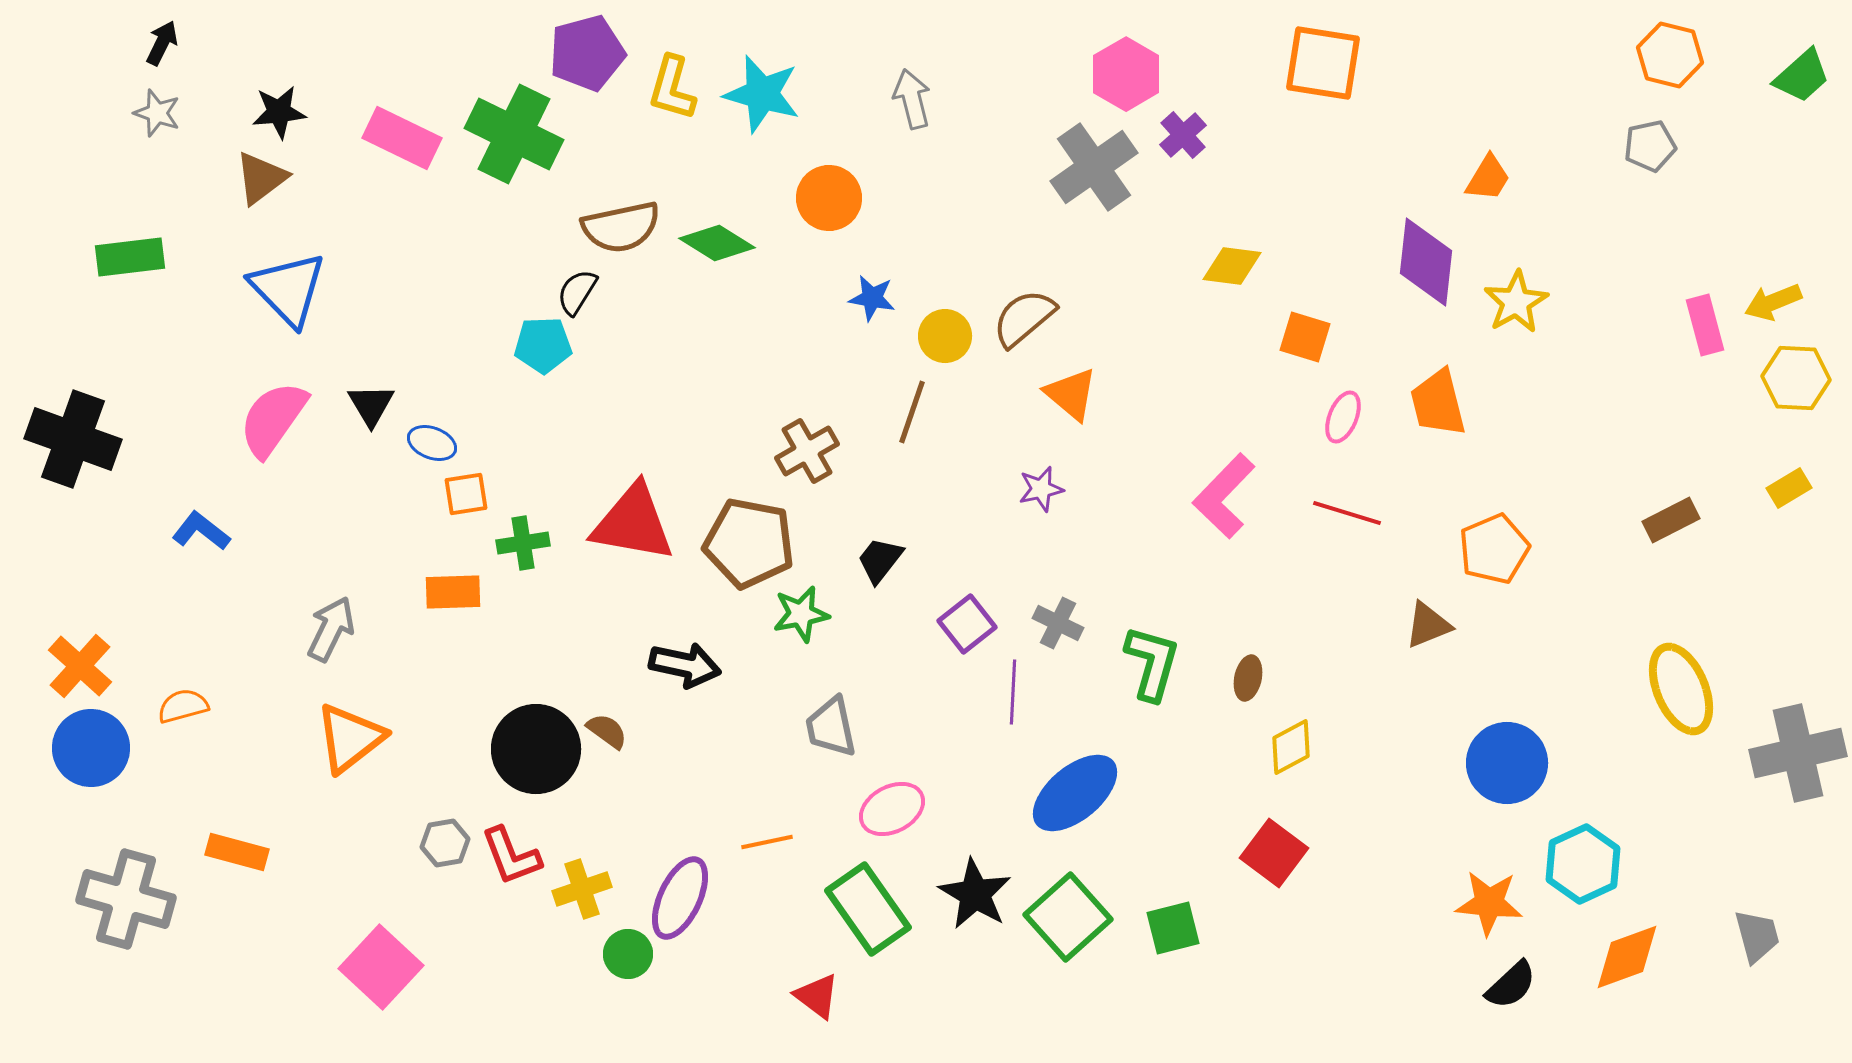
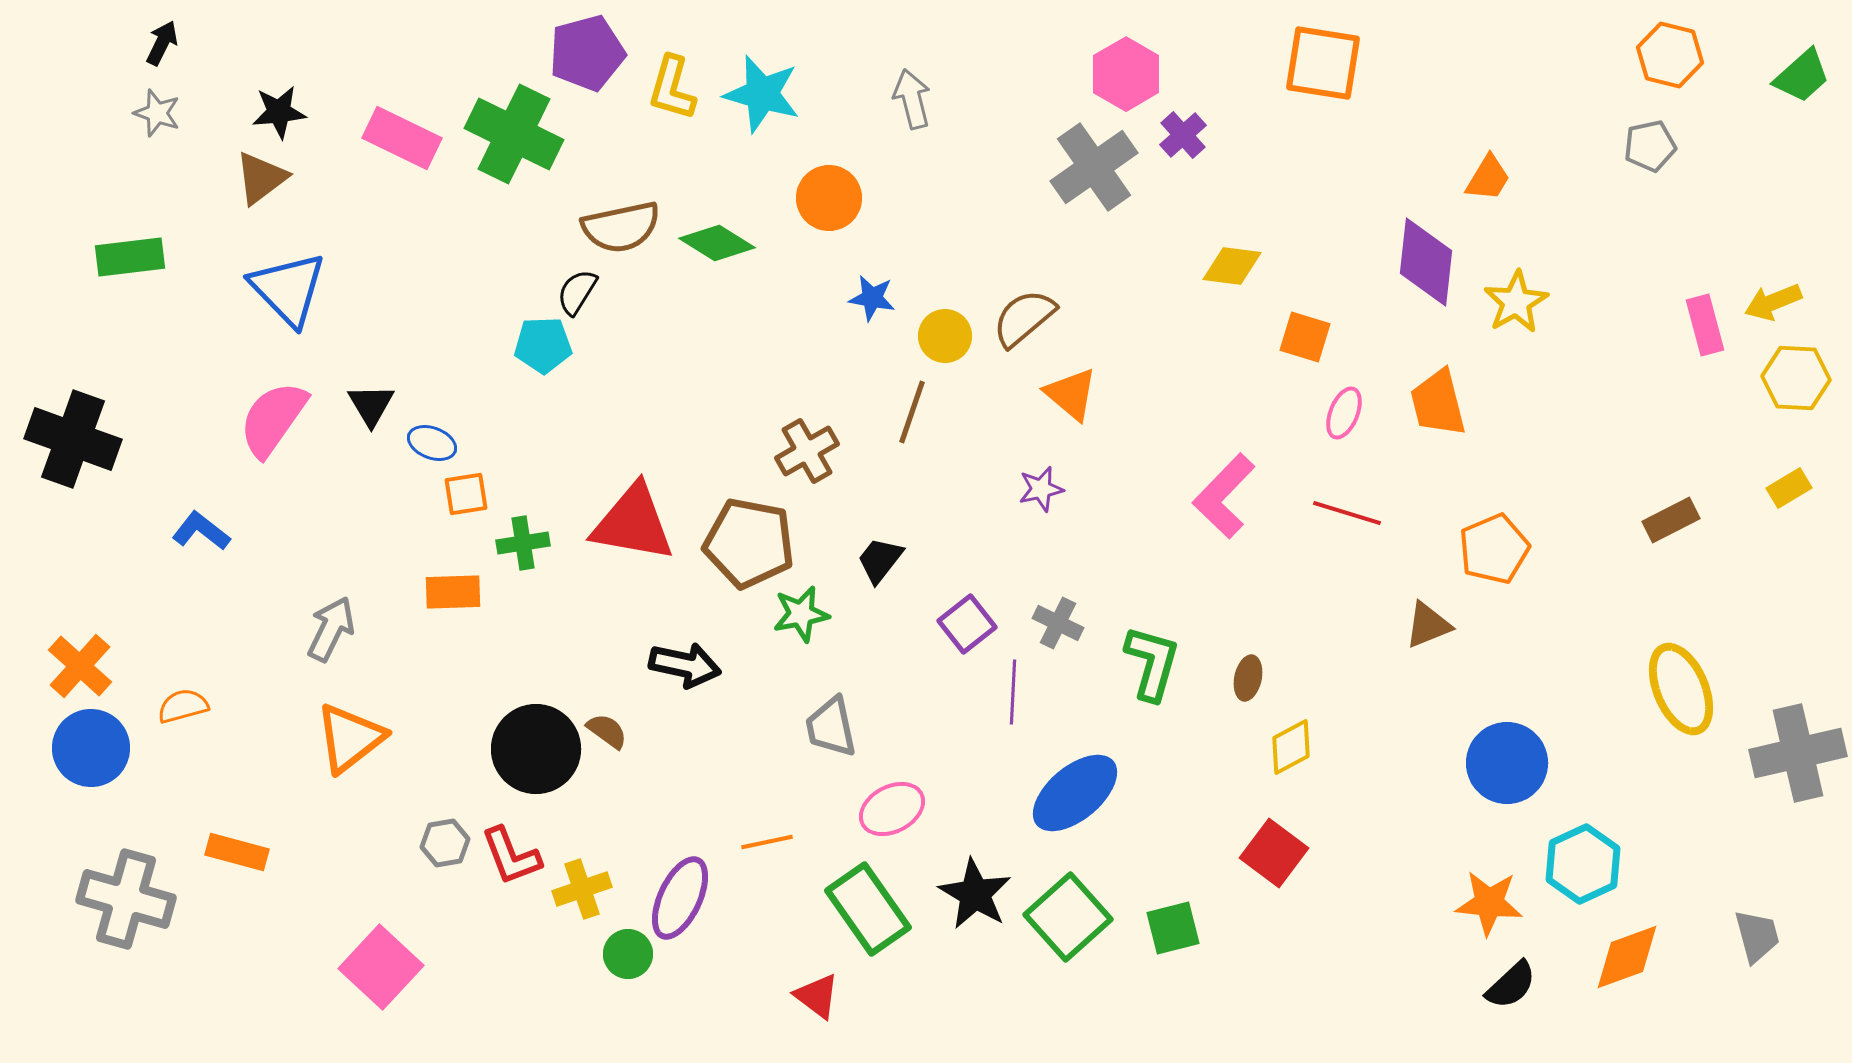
pink ellipse at (1343, 417): moved 1 px right, 4 px up
